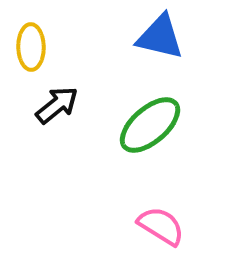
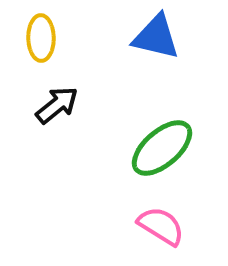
blue triangle: moved 4 px left
yellow ellipse: moved 10 px right, 9 px up
green ellipse: moved 12 px right, 23 px down
